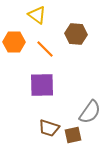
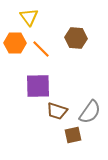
yellow triangle: moved 8 px left, 2 px down; rotated 18 degrees clockwise
brown hexagon: moved 4 px down
orange hexagon: moved 1 px right, 1 px down
orange line: moved 4 px left
purple square: moved 4 px left, 1 px down
brown trapezoid: moved 8 px right, 17 px up
